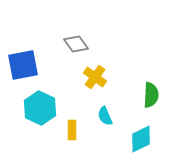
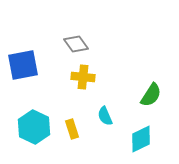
yellow cross: moved 12 px left; rotated 30 degrees counterclockwise
green semicircle: rotated 30 degrees clockwise
cyan hexagon: moved 6 px left, 19 px down
yellow rectangle: moved 1 px up; rotated 18 degrees counterclockwise
